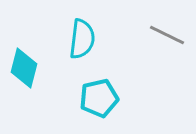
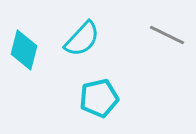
cyan semicircle: rotated 36 degrees clockwise
cyan diamond: moved 18 px up
